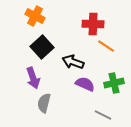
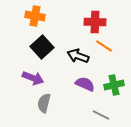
orange cross: rotated 18 degrees counterclockwise
red cross: moved 2 px right, 2 px up
orange line: moved 2 px left
black arrow: moved 5 px right, 6 px up
purple arrow: rotated 50 degrees counterclockwise
green cross: moved 2 px down
gray line: moved 2 px left
